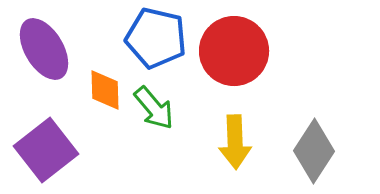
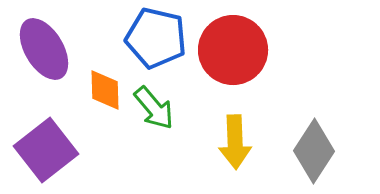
red circle: moved 1 px left, 1 px up
